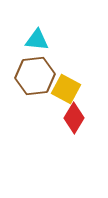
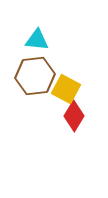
red diamond: moved 2 px up
